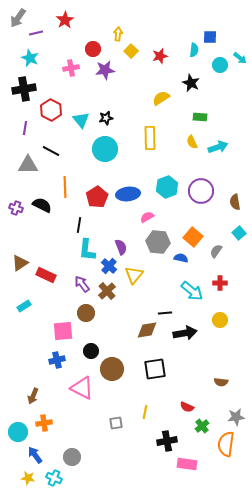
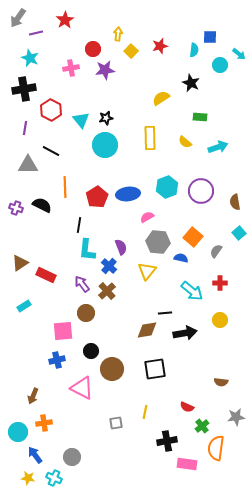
red star at (160, 56): moved 10 px up
cyan arrow at (240, 58): moved 1 px left, 4 px up
yellow semicircle at (192, 142): moved 7 px left; rotated 24 degrees counterclockwise
cyan circle at (105, 149): moved 4 px up
yellow triangle at (134, 275): moved 13 px right, 4 px up
orange semicircle at (226, 444): moved 10 px left, 4 px down
